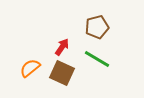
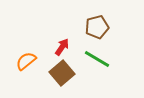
orange semicircle: moved 4 px left, 7 px up
brown square: rotated 25 degrees clockwise
